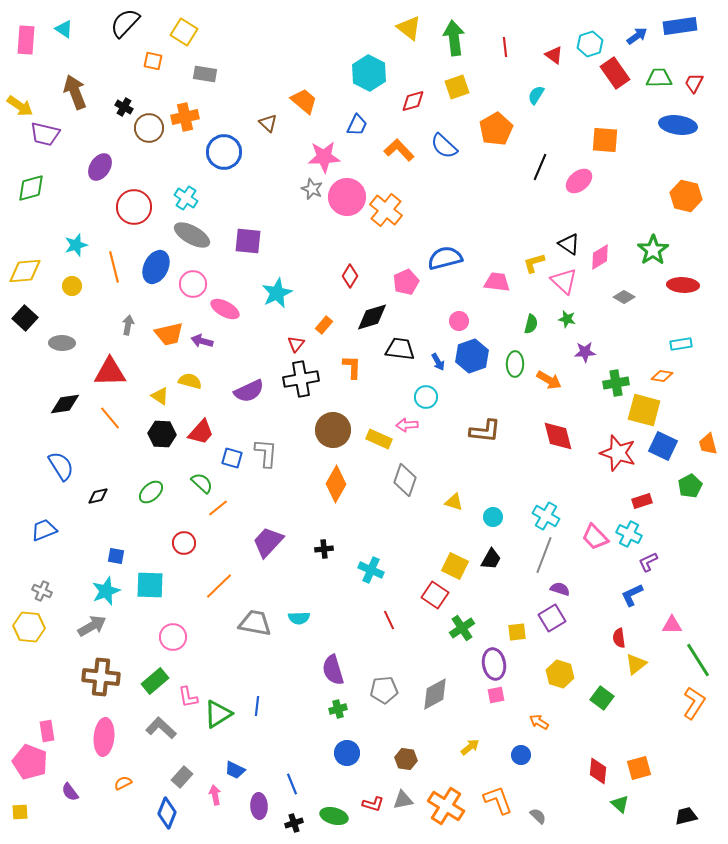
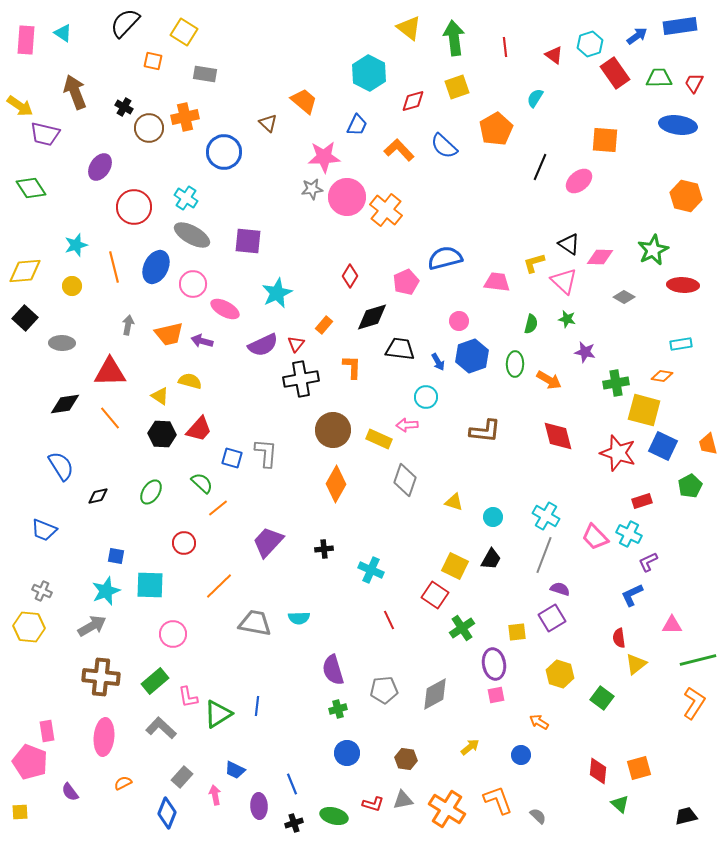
cyan triangle at (64, 29): moved 1 px left, 4 px down
cyan semicircle at (536, 95): moved 1 px left, 3 px down
green diamond at (31, 188): rotated 72 degrees clockwise
gray star at (312, 189): rotated 30 degrees counterclockwise
green star at (653, 250): rotated 8 degrees clockwise
pink diamond at (600, 257): rotated 32 degrees clockwise
purple star at (585, 352): rotated 15 degrees clockwise
purple semicircle at (249, 391): moved 14 px right, 46 px up
red trapezoid at (201, 432): moved 2 px left, 3 px up
green ellipse at (151, 492): rotated 15 degrees counterclockwise
blue trapezoid at (44, 530): rotated 136 degrees counterclockwise
pink circle at (173, 637): moved 3 px up
green line at (698, 660): rotated 72 degrees counterclockwise
orange cross at (446, 806): moved 1 px right, 3 px down
